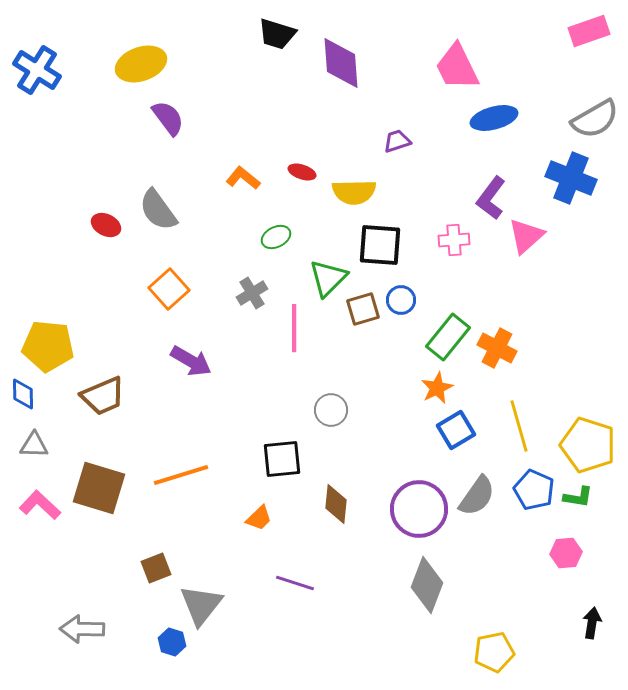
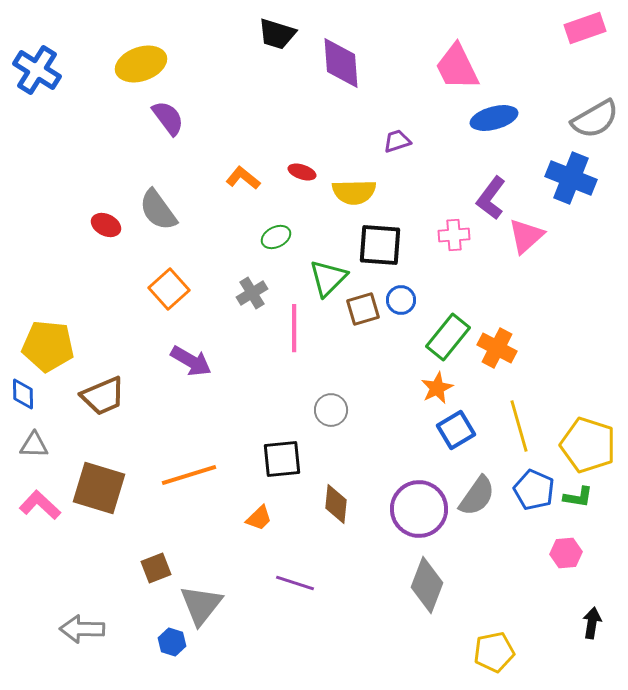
pink rectangle at (589, 31): moved 4 px left, 3 px up
pink cross at (454, 240): moved 5 px up
orange line at (181, 475): moved 8 px right
